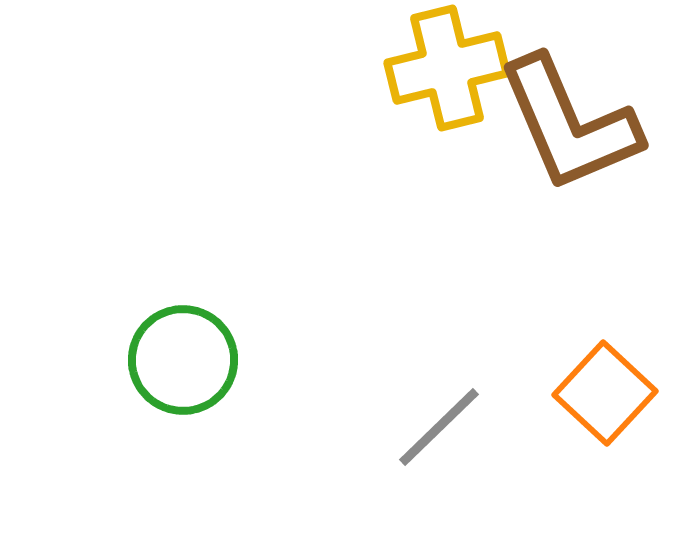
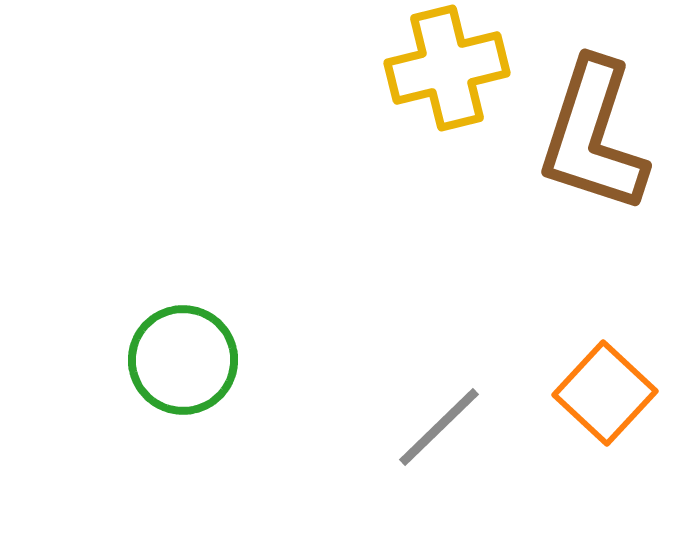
brown L-shape: moved 24 px right, 12 px down; rotated 41 degrees clockwise
